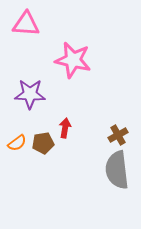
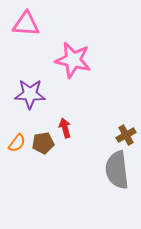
red arrow: rotated 24 degrees counterclockwise
brown cross: moved 8 px right
orange semicircle: rotated 18 degrees counterclockwise
